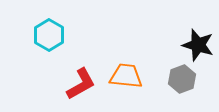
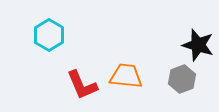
red L-shape: moved 1 px right, 1 px down; rotated 96 degrees clockwise
